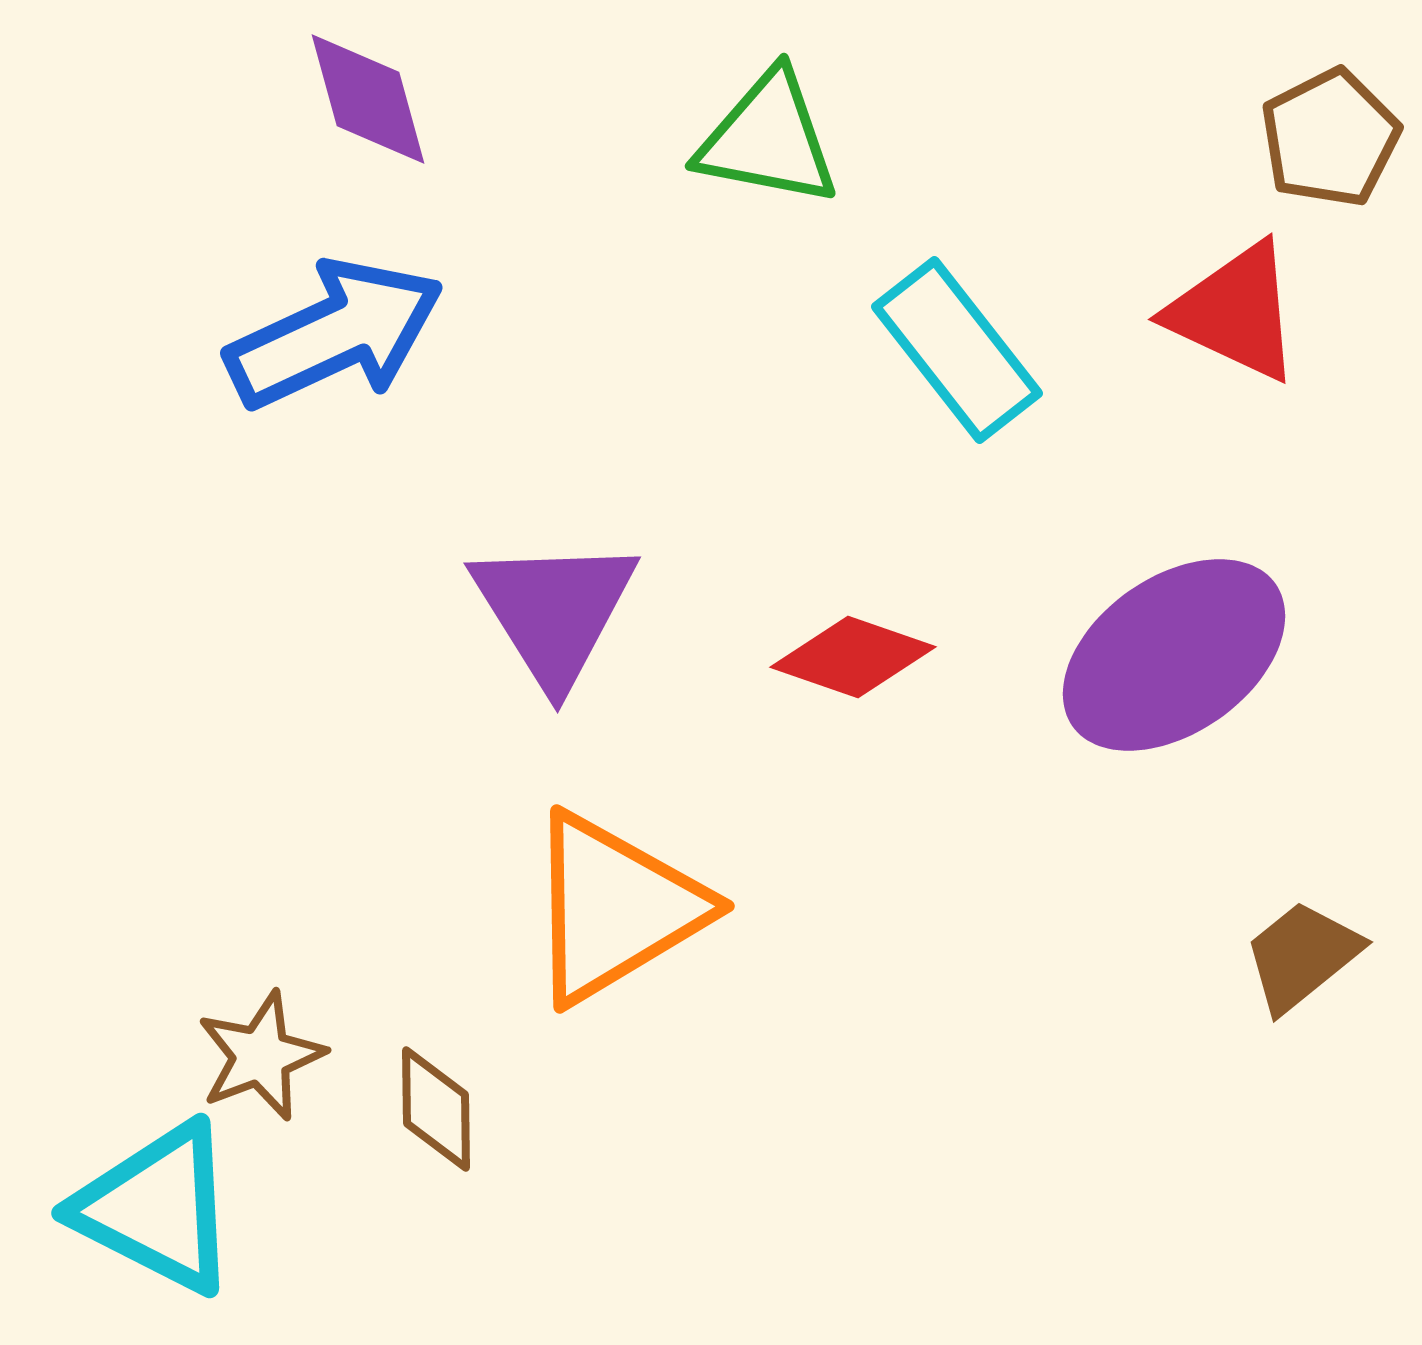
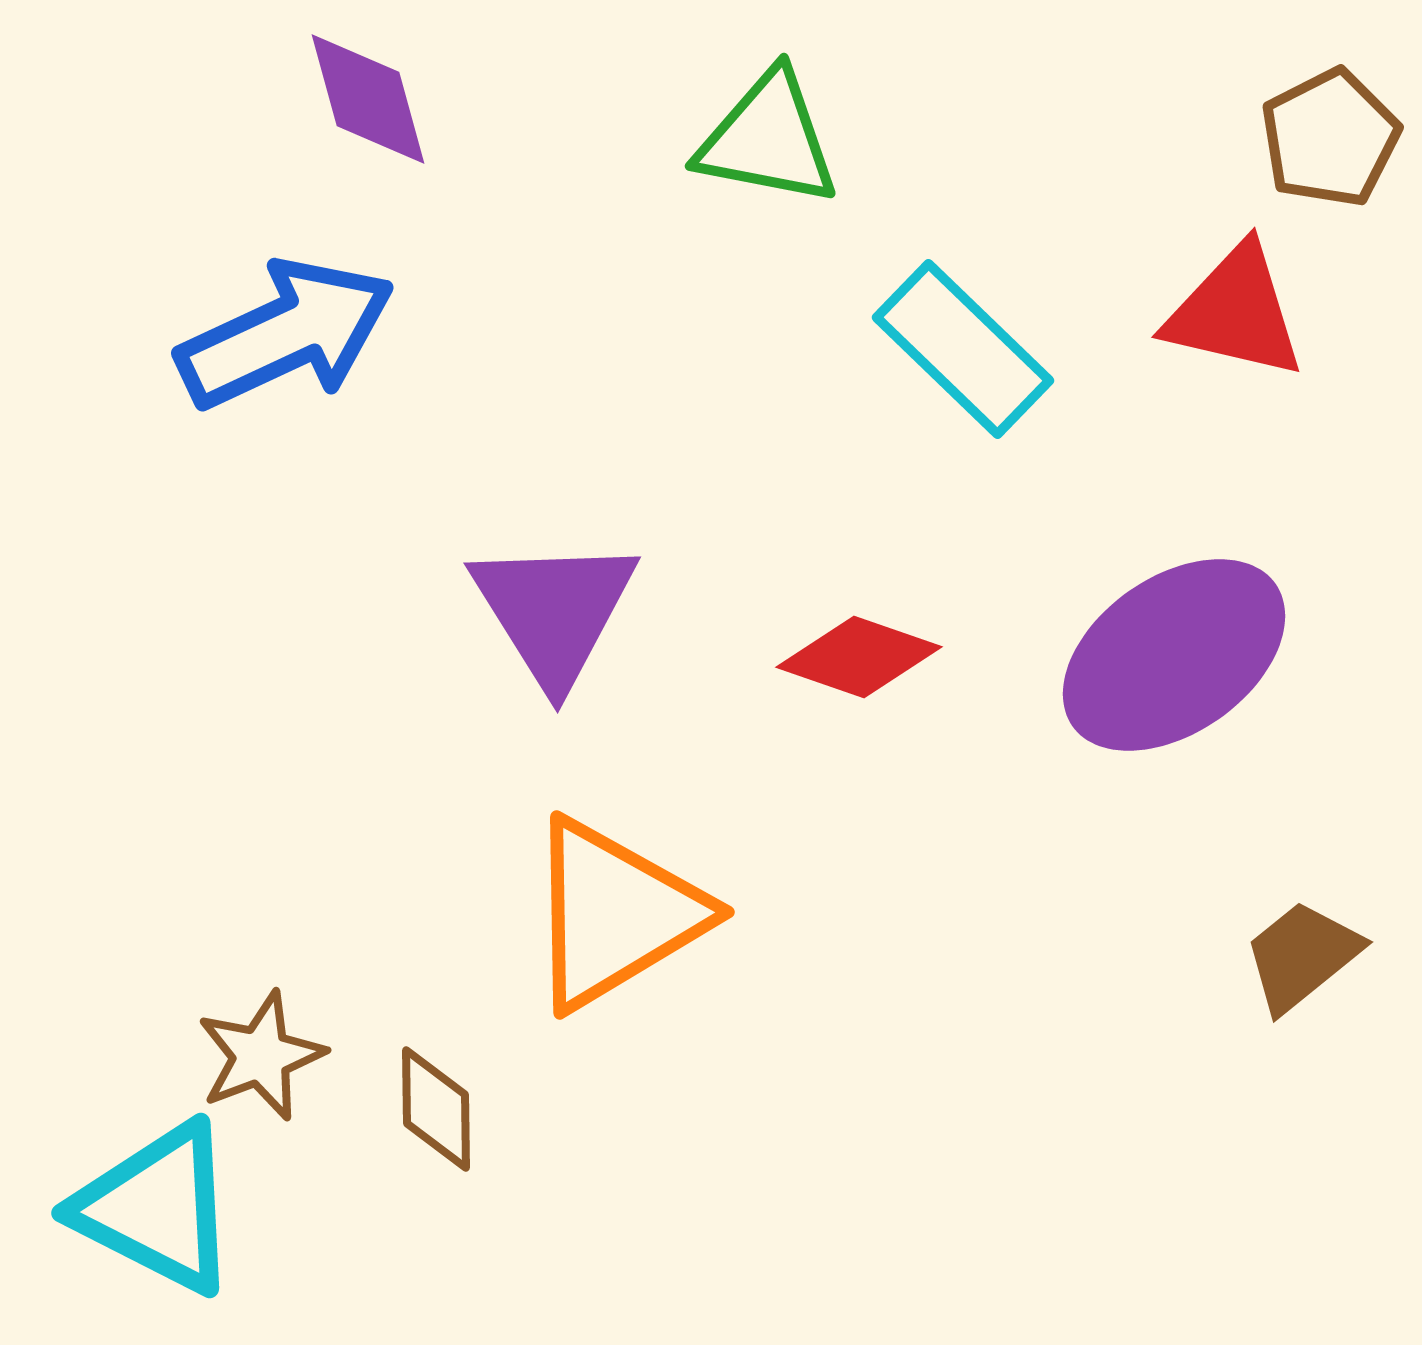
red triangle: rotated 12 degrees counterclockwise
blue arrow: moved 49 px left
cyan rectangle: moved 6 px right, 1 px up; rotated 8 degrees counterclockwise
red diamond: moved 6 px right
orange triangle: moved 6 px down
